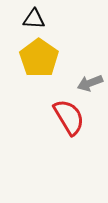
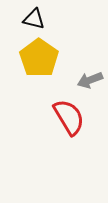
black triangle: rotated 10 degrees clockwise
gray arrow: moved 3 px up
